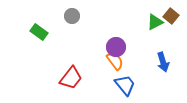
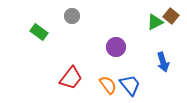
orange semicircle: moved 7 px left, 24 px down
blue trapezoid: moved 5 px right
